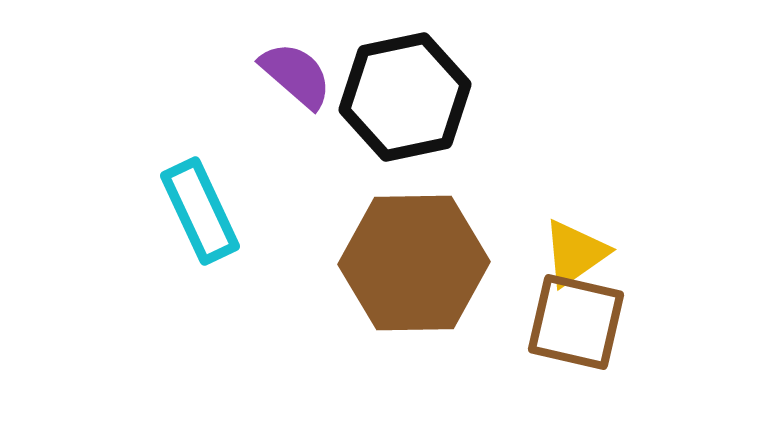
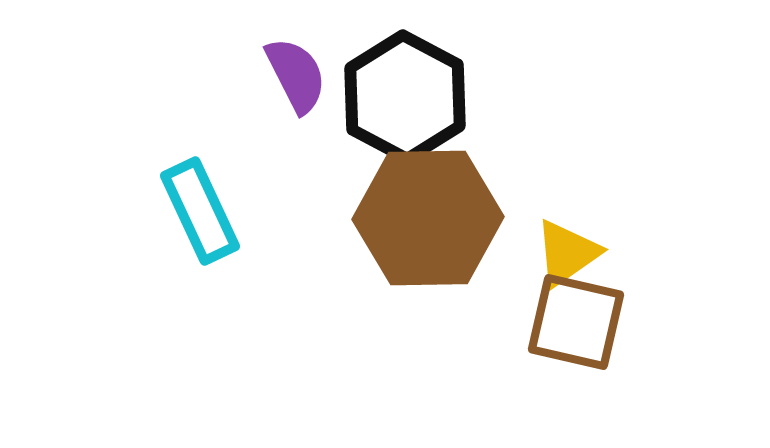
purple semicircle: rotated 22 degrees clockwise
black hexagon: rotated 20 degrees counterclockwise
yellow triangle: moved 8 px left
brown hexagon: moved 14 px right, 45 px up
